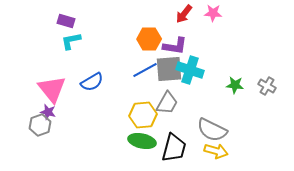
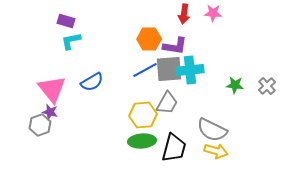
red arrow: rotated 30 degrees counterclockwise
cyan cross: rotated 24 degrees counterclockwise
gray cross: rotated 18 degrees clockwise
purple star: moved 2 px right
green ellipse: rotated 16 degrees counterclockwise
